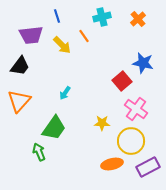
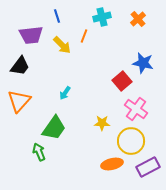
orange line: rotated 56 degrees clockwise
